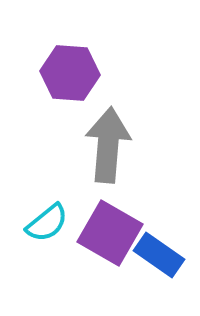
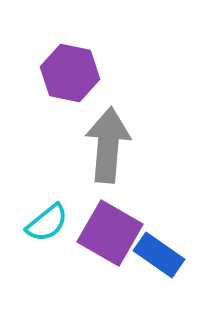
purple hexagon: rotated 8 degrees clockwise
